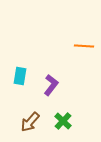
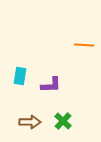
orange line: moved 1 px up
purple L-shape: rotated 50 degrees clockwise
brown arrow: rotated 130 degrees counterclockwise
